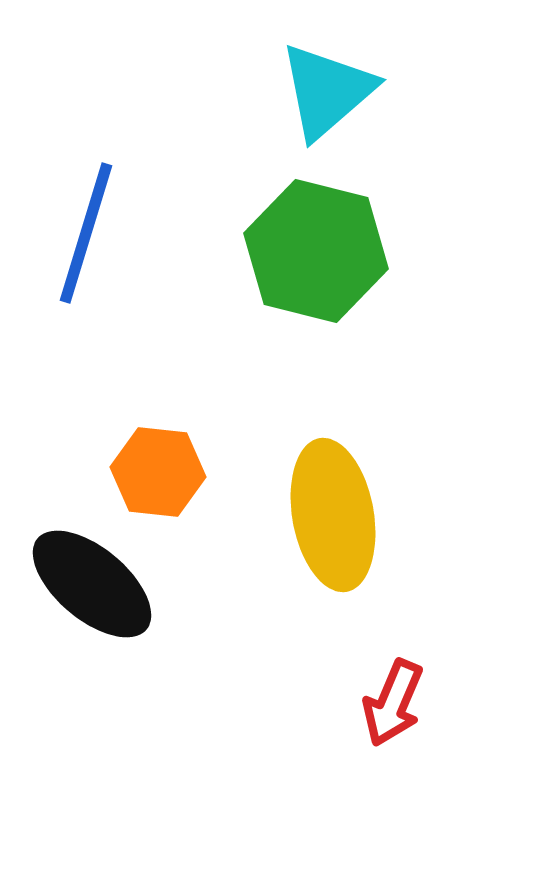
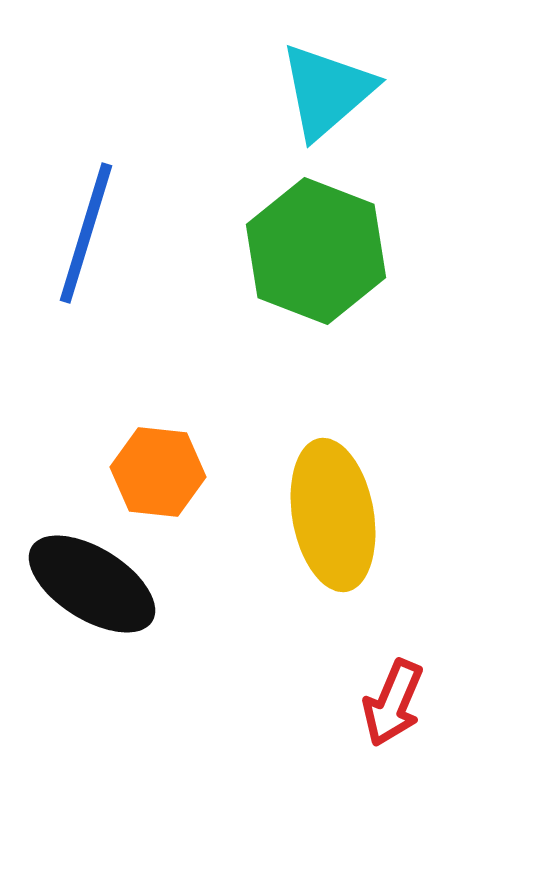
green hexagon: rotated 7 degrees clockwise
black ellipse: rotated 8 degrees counterclockwise
